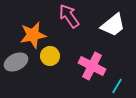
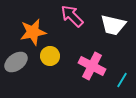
pink arrow: moved 3 px right; rotated 10 degrees counterclockwise
white trapezoid: rotated 52 degrees clockwise
orange star: moved 3 px up
gray ellipse: rotated 10 degrees counterclockwise
cyan line: moved 5 px right, 6 px up
